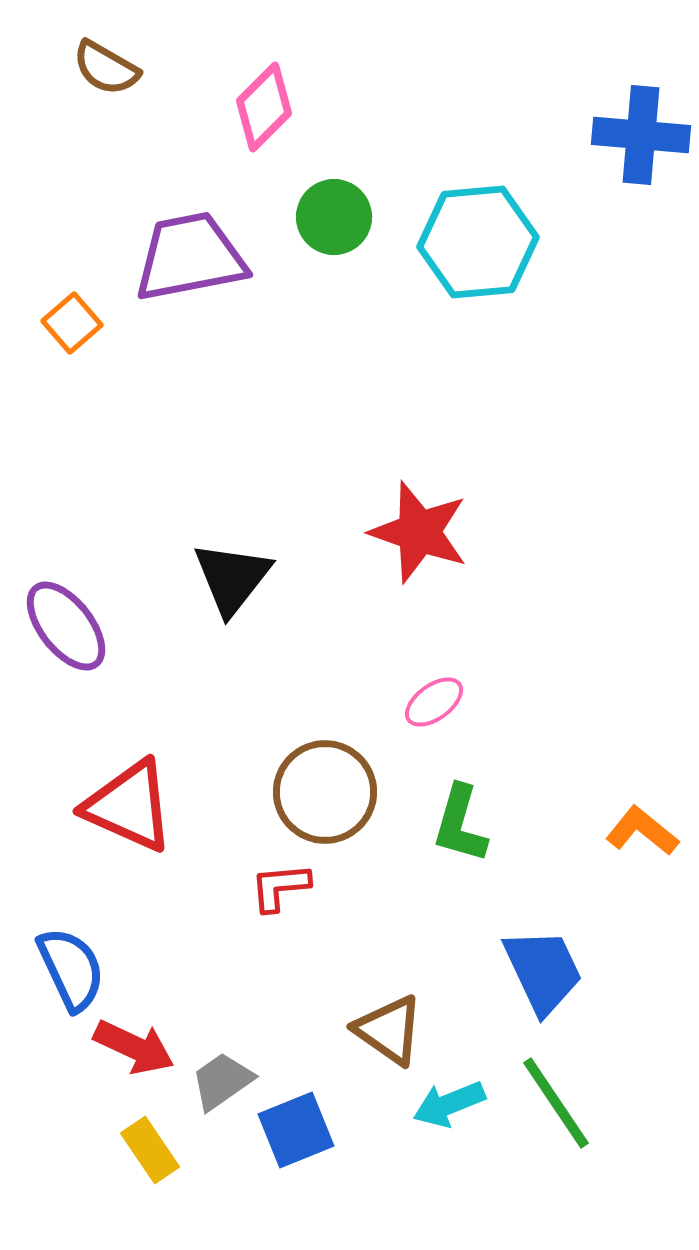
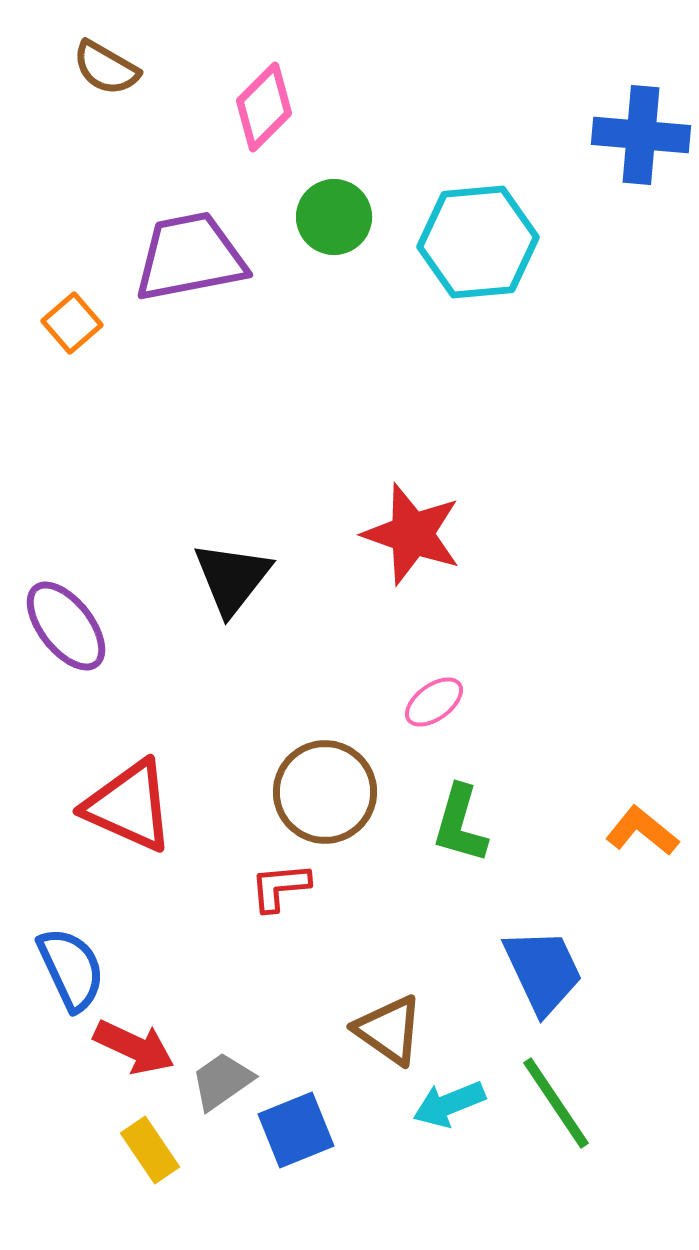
red star: moved 7 px left, 2 px down
